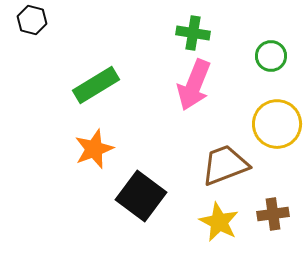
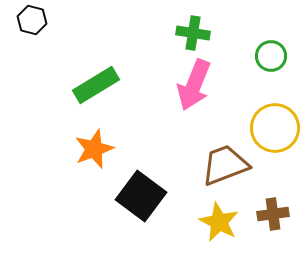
yellow circle: moved 2 px left, 4 px down
